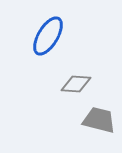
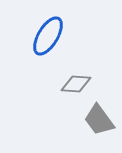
gray trapezoid: rotated 140 degrees counterclockwise
